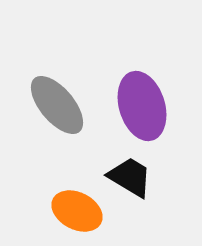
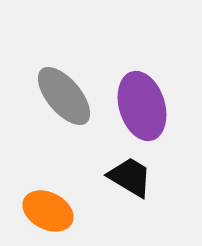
gray ellipse: moved 7 px right, 9 px up
orange ellipse: moved 29 px left
